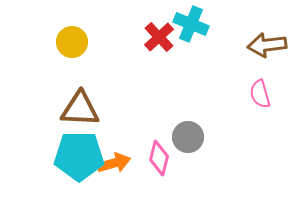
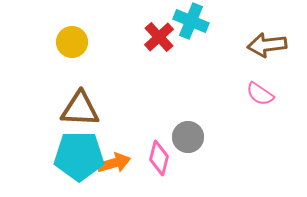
cyan cross: moved 3 px up
pink semicircle: rotated 40 degrees counterclockwise
